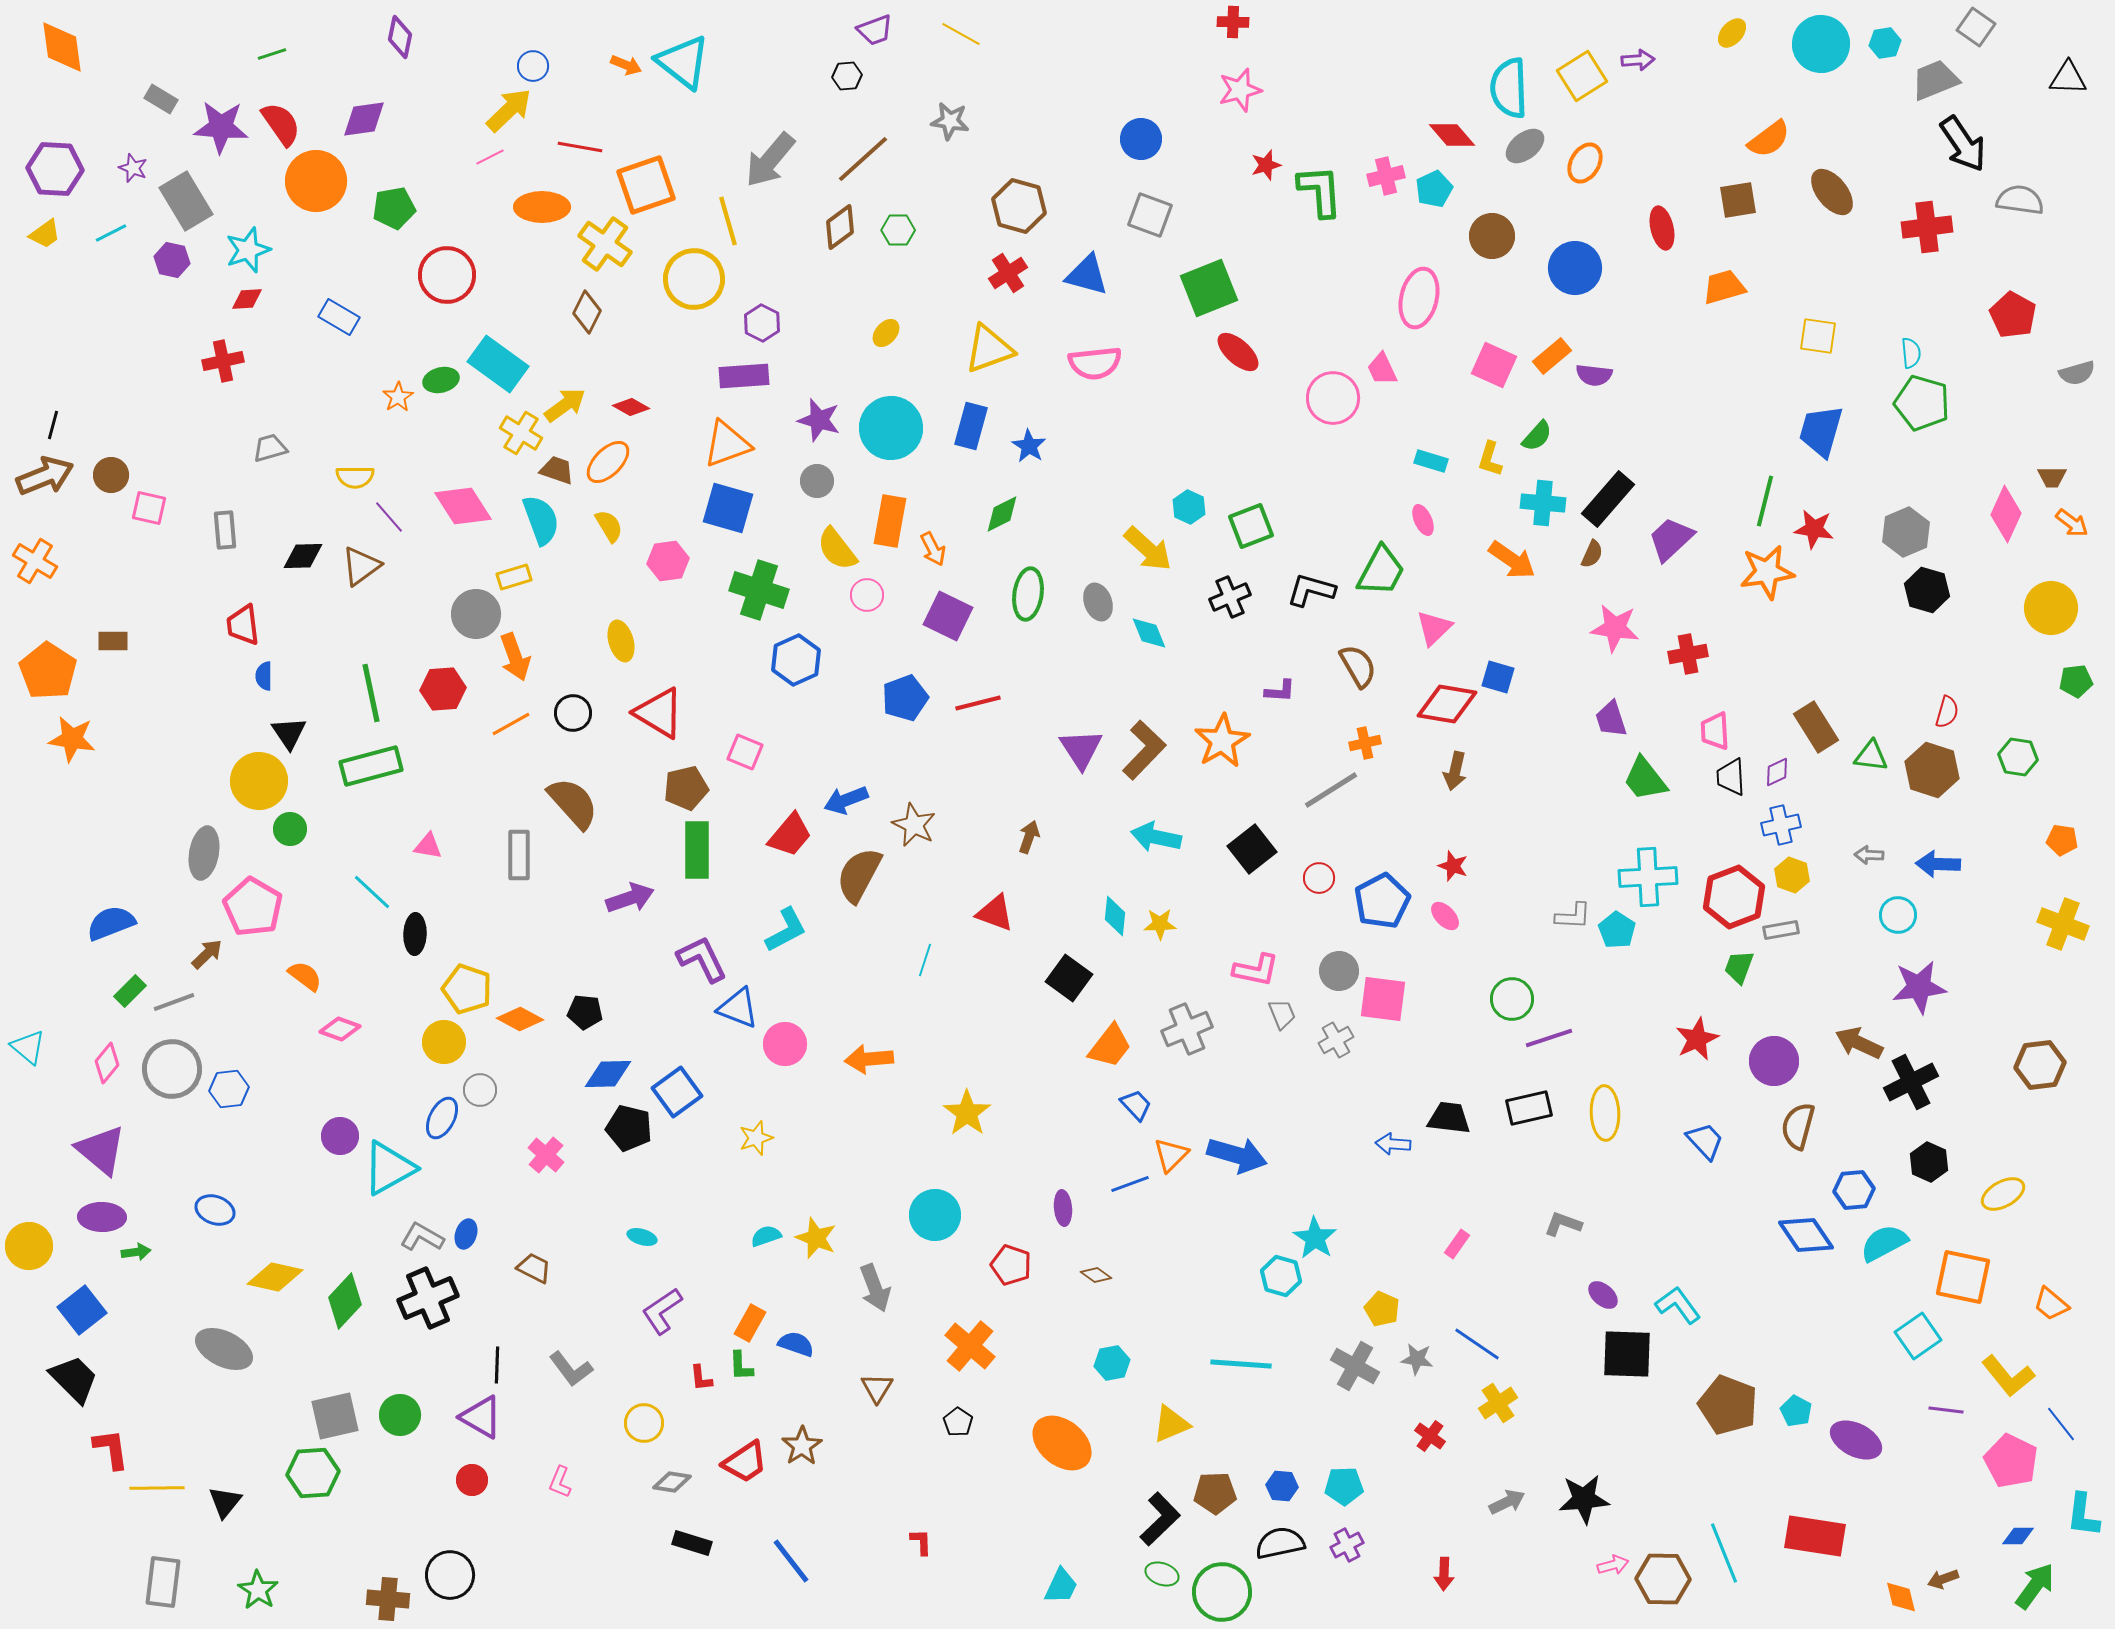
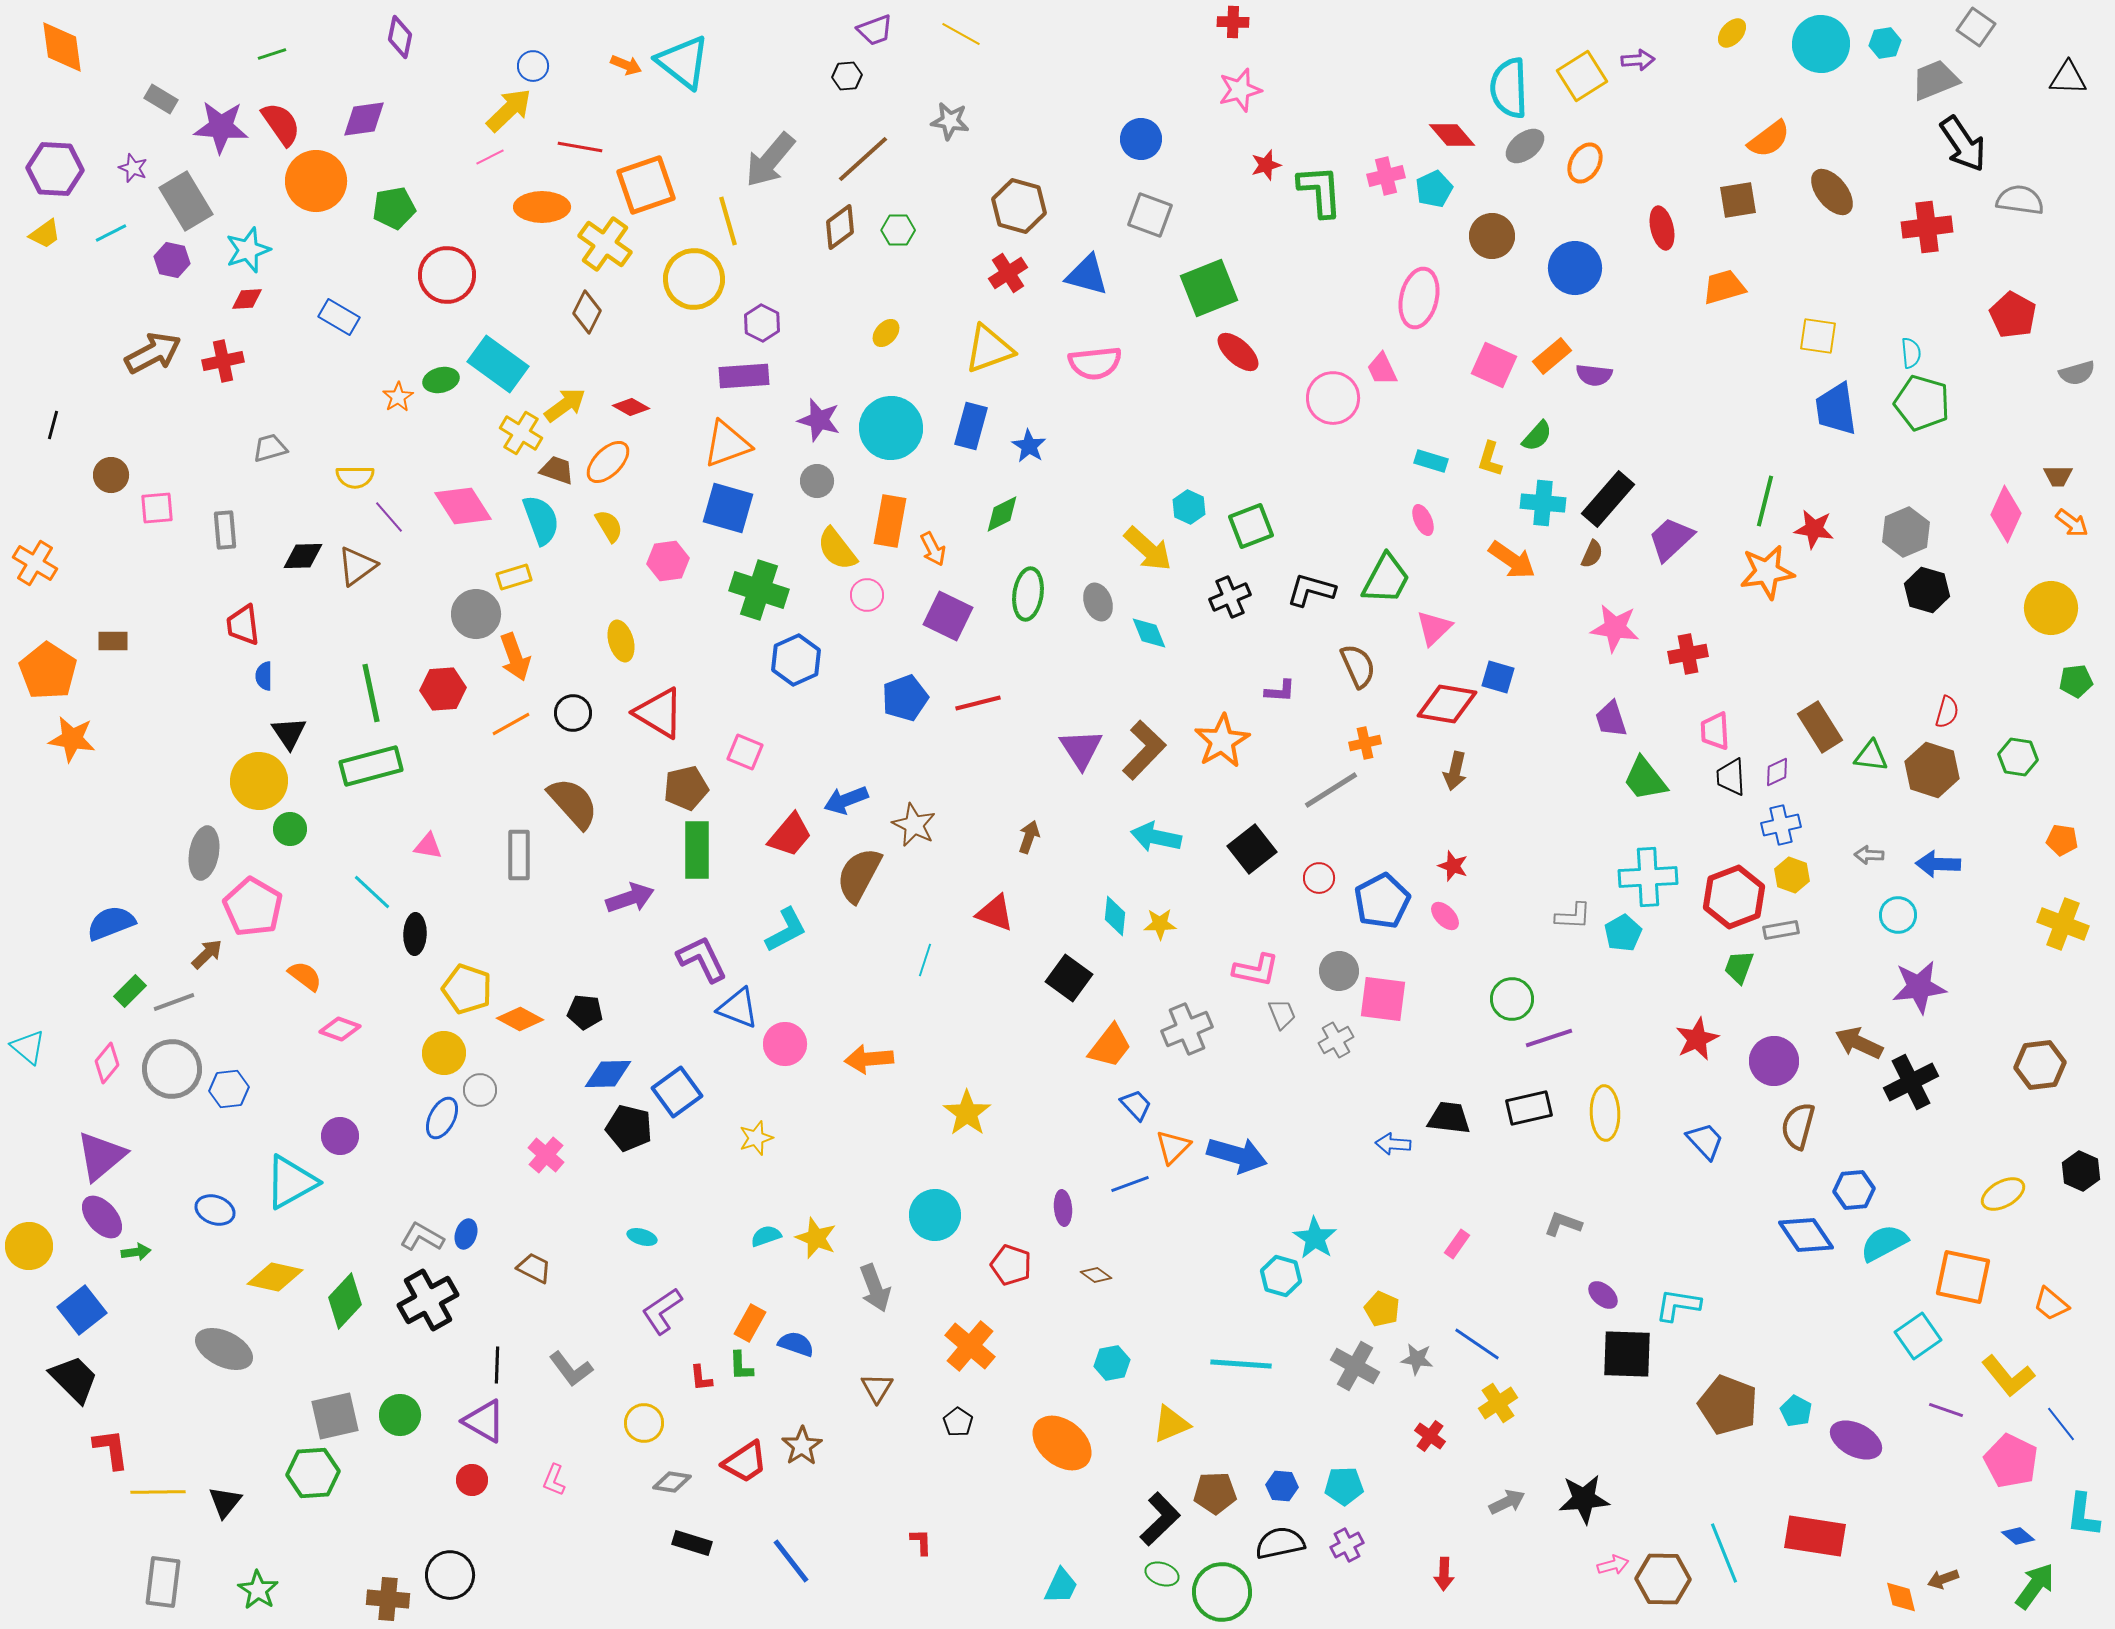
blue trapezoid at (1821, 431): moved 15 px right, 22 px up; rotated 24 degrees counterclockwise
brown arrow at (45, 476): moved 108 px right, 123 px up; rotated 6 degrees counterclockwise
brown trapezoid at (2052, 477): moved 6 px right, 1 px up
pink square at (149, 508): moved 8 px right; rotated 18 degrees counterclockwise
orange cross at (35, 561): moved 2 px down
brown triangle at (361, 566): moved 4 px left
green trapezoid at (1381, 571): moved 5 px right, 8 px down
brown semicircle at (1358, 666): rotated 6 degrees clockwise
brown rectangle at (1816, 727): moved 4 px right
cyan pentagon at (1617, 930): moved 6 px right, 3 px down; rotated 9 degrees clockwise
yellow circle at (444, 1042): moved 11 px down
purple triangle at (101, 1150): moved 6 px down; rotated 40 degrees clockwise
orange triangle at (1171, 1155): moved 2 px right, 8 px up
black hexagon at (1929, 1162): moved 152 px right, 9 px down
cyan triangle at (389, 1168): moved 98 px left, 14 px down
purple ellipse at (102, 1217): rotated 48 degrees clockwise
black cross at (428, 1298): moved 2 px down; rotated 6 degrees counterclockwise
cyan L-shape at (1678, 1305): rotated 45 degrees counterclockwise
purple line at (1946, 1410): rotated 12 degrees clockwise
purple triangle at (481, 1417): moved 3 px right, 4 px down
pink L-shape at (560, 1482): moved 6 px left, 2 px up
yellow line at (157, 1488): moved 1 px right, 4 px down
blue diamond at (2018, 1536): rotated 40 degrees clockwise
